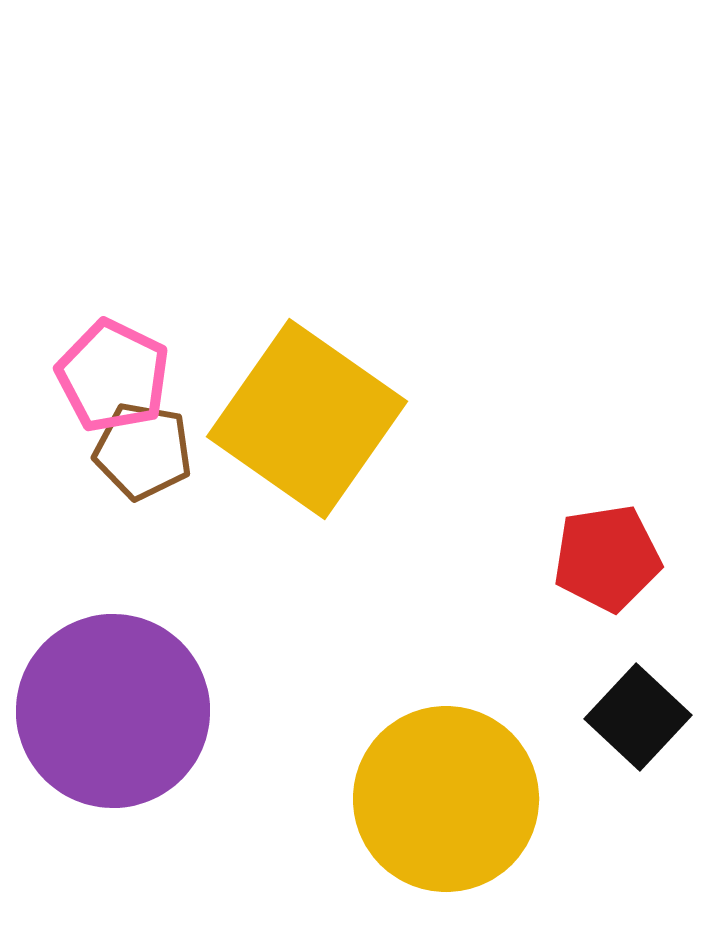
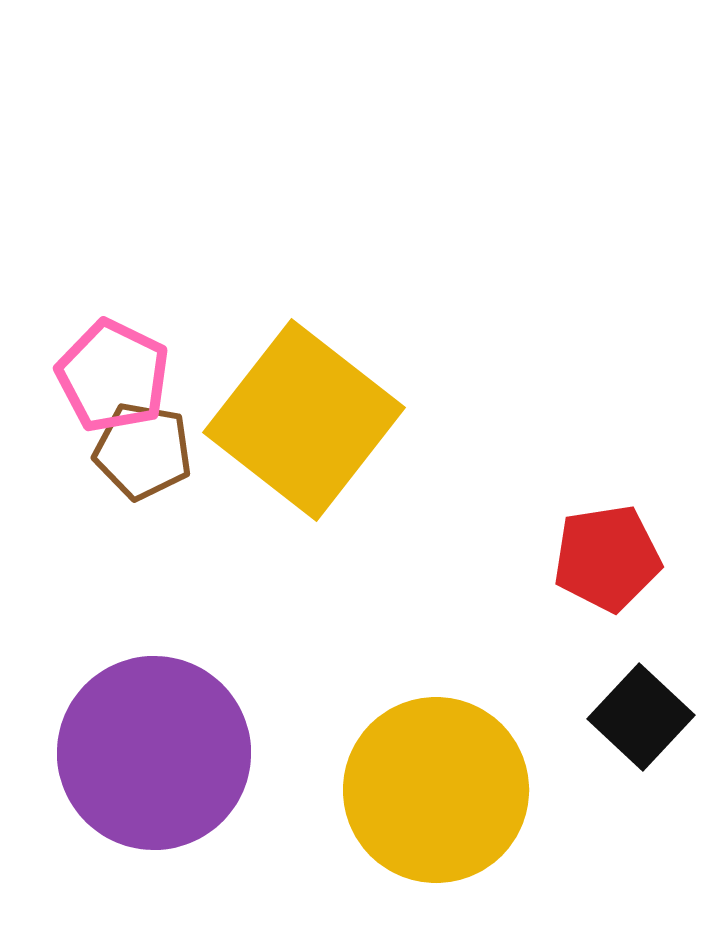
yellow square: moved 3 px left, 1 px down; rotated 3 degrees clockwise
purple circle: moved 41 px right, 42 px down
black square: moved 3 px right
yellow circle: moved 10 px left, 9 px up
